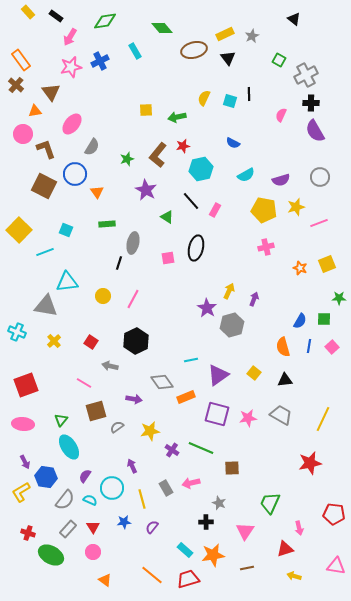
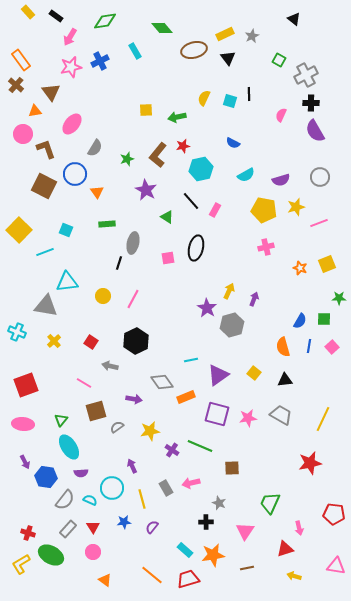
gray semicircle at (92, 147): moved 3 px right, 1 px down
green line at (201, 448): moved 1 px left, 2 px up
purple semicircle at (85, 476): moved 4 px left, 3 px up; rotated 128 degrees counterclockwise
yellow L-shape at (21, 492): moved 72 px down
